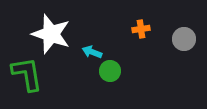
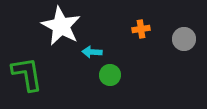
white star: moved 10 px right, 8 px up; rotated 9 degrees clockwise
cyan arrow: rotated 18 degrees counterclockwise
green circle: moved 4 px down
